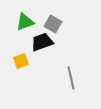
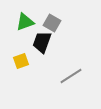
gray square: moved 1 px left, 1 px up
black trapezoid: rotated 50 degrees counterclockwise
gray line: moved 2 px up; rotated 70 degrees clockwise
